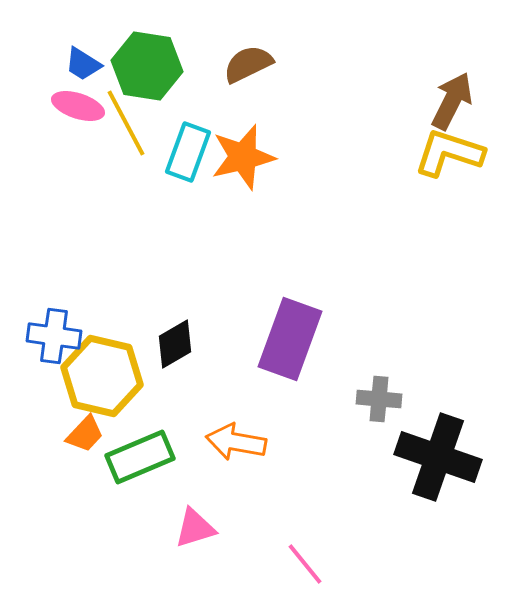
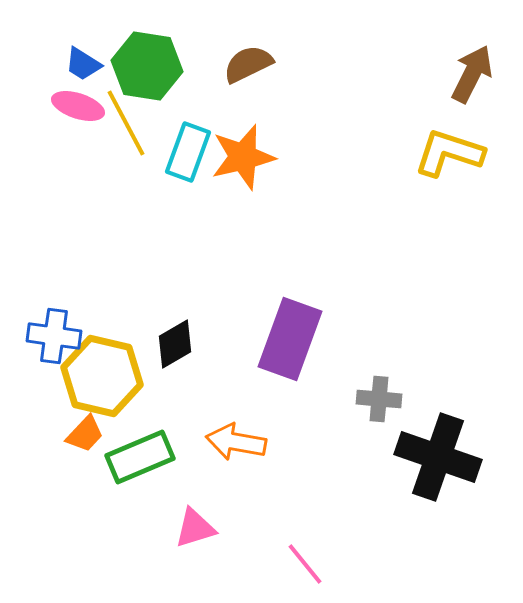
brown arrow: moved 20 px right, 27 px up
